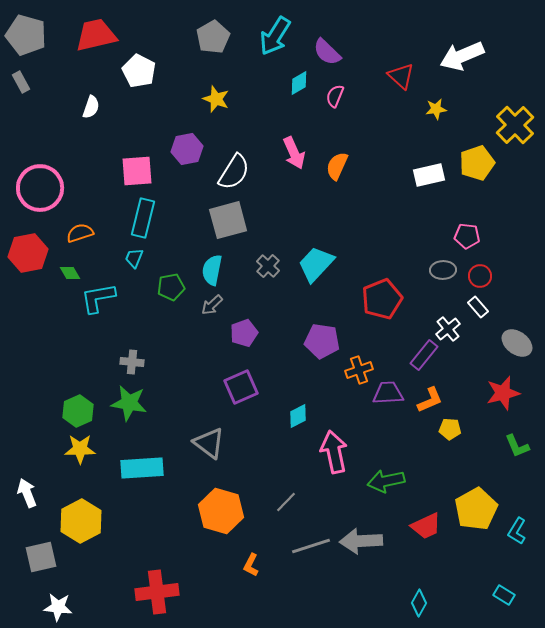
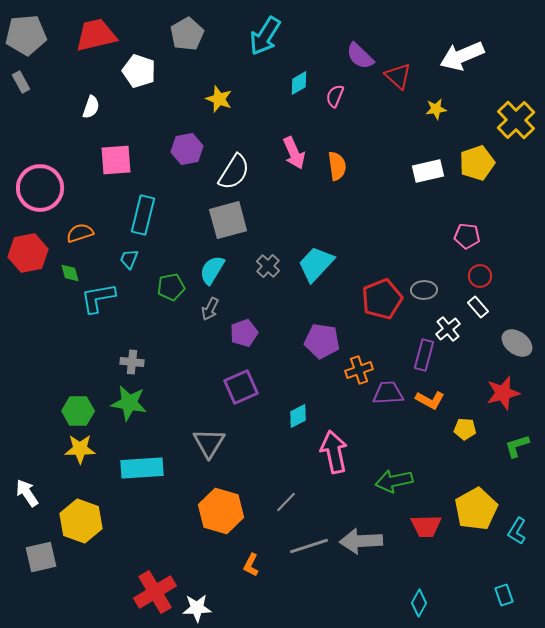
gray pentagon at (26, 35): rotated 21 degrees counterclockwise
cyan arrow at (275, 36): moved 10 px left
gray pentagon at (213, 37): moved 26 px left, 3 px up
purple semicircle at (327, 52): moved 33 px right, 4 px down
white pentagon at (139, 71): rotated 8 degrees counterclockwise
red triangle at (401, 76): moved 3 px left
yellow star at (216, 99): moved 3 px right
yellow cross at (515, 125): moved 1 px right, 5 px up
orange semicircle at (337, 166): rotated 148 degrees clockwise
pink square at (137, 171): moved 21 px left, 11 px up
white rectangle at (429, 175): moved 1 px left, 4 px up
cyan rectangle at (143, 218): moved 3 px up
cyan trapezoid at (134, 258): moved 5 px left, 1 px down
cyan semicircle at (212, 270): rotated 20 degrees clockwise
gray ellipse at (443, 270): moved 19 px left, 20 px down
green diamond at (70, 273): rotated 15 degrees clockwise
gray arrow at (212, 305): moved 2 px left, 4 px down; rotated 20 degrees counterclockwise
purple rectangle at (424, 355): rotated 24 degrees counterclockwise
orange L-shape at (430, 400): rotated 52 degrees clockwise
green hexagon at (78, 411): rotated 24 degrees clockwise
yellow pentagon at (450, 429): moved 15 px right
gray triangle at (209, 443): rotated 24 degrees clockwise
green L-shape at (517, 446): rotated 96 degrees clockwise
green arrow at (386, 481): moved 8 px right
white arrow at (27, 493): rotated 12 degrees counterclockwise
yellow hexagon at (81, 521): rotated 12 degrees counterclockwise
red trapezoid at (426, 526): rotated 24 degrees clockwise
gray line at (311, 546): moved 2 px left
red cross at (157, 592): moved 2 px left; rotated 24 degrees counterclockwise
cyan rectangle at (504, 595): rotated 40 degrees clockwise
white star at (58, 607): moved 139 px right, 1 px down; rotated 8 degrees counterclockwise
